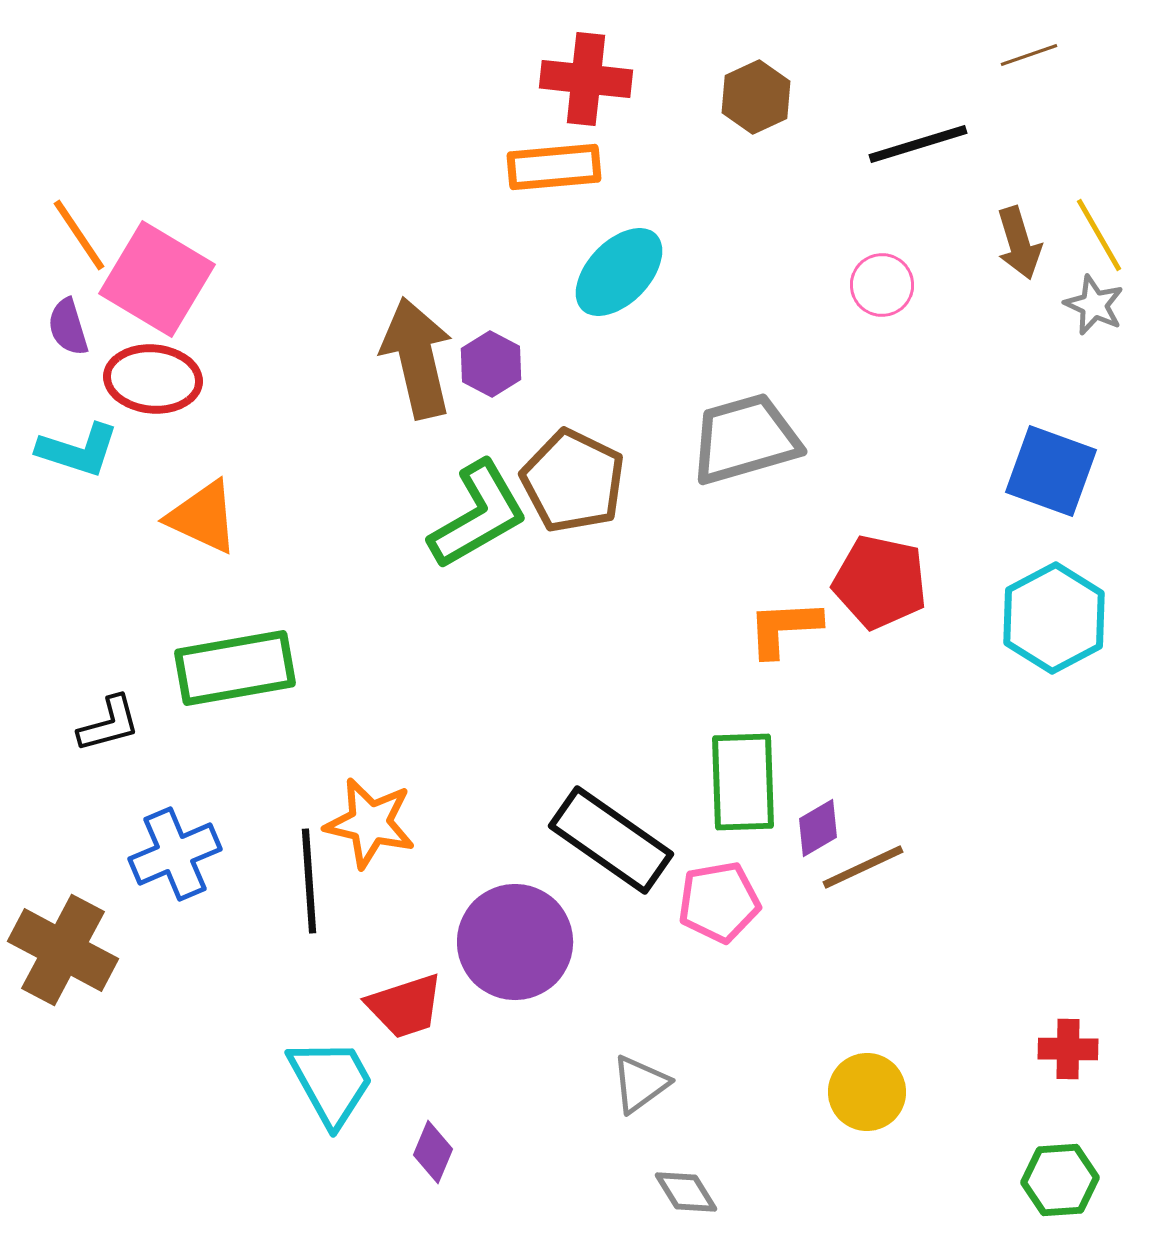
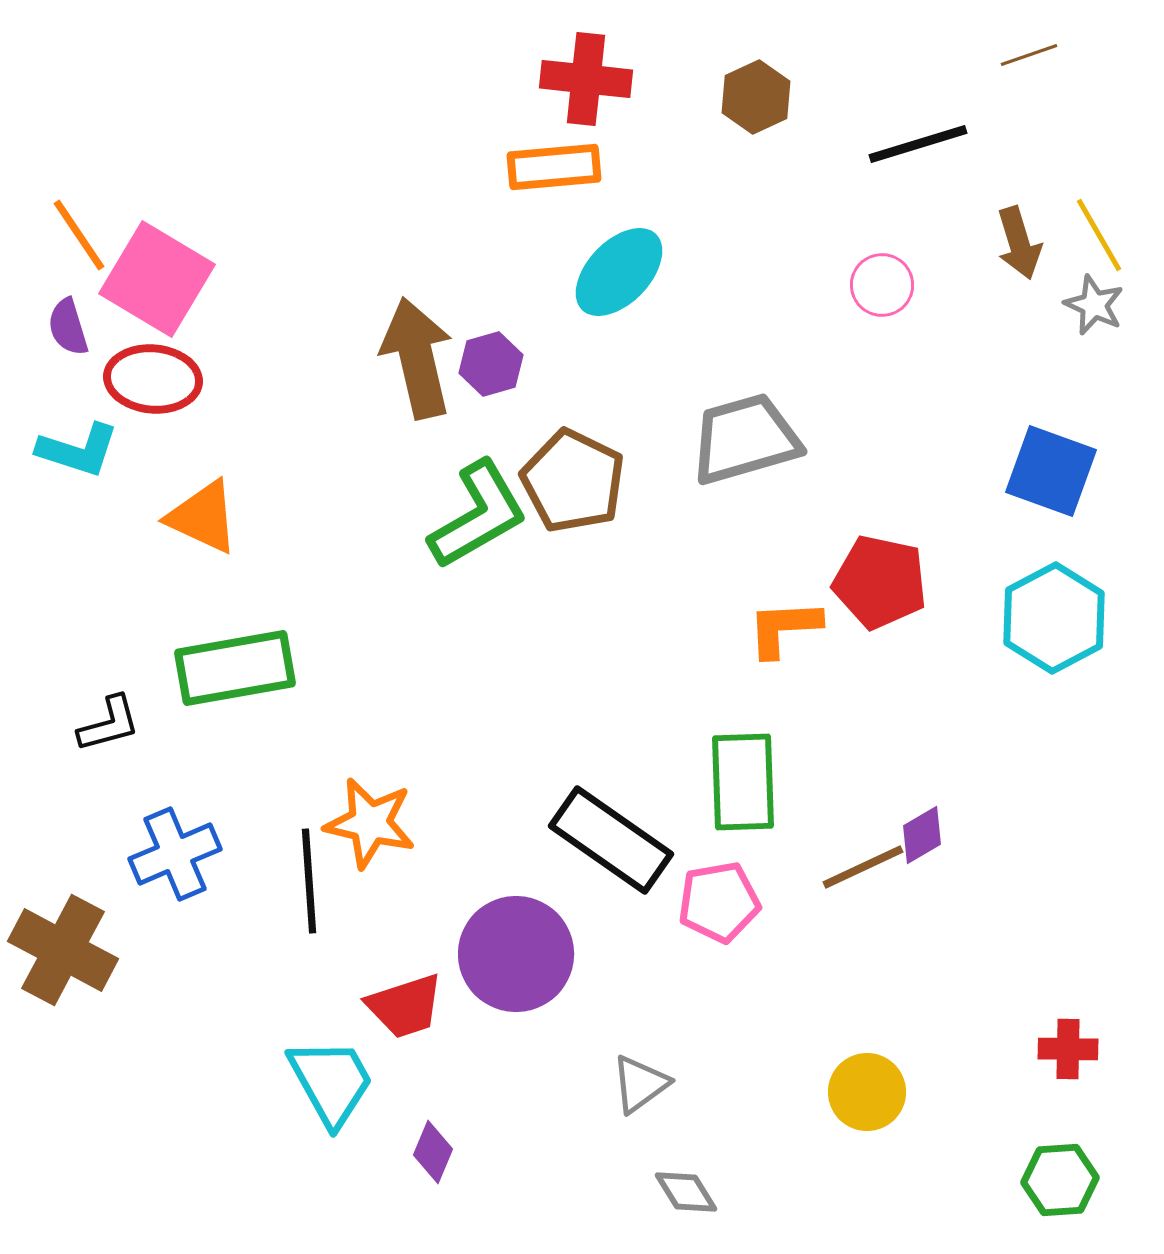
purple hexagon at (491, 364): rotated 16 degrees clockwise
purple diamond at (818, 828): moved 104 px right, 7 px down
purple circle at (515, 942): moved 1 px right, 12 px down
